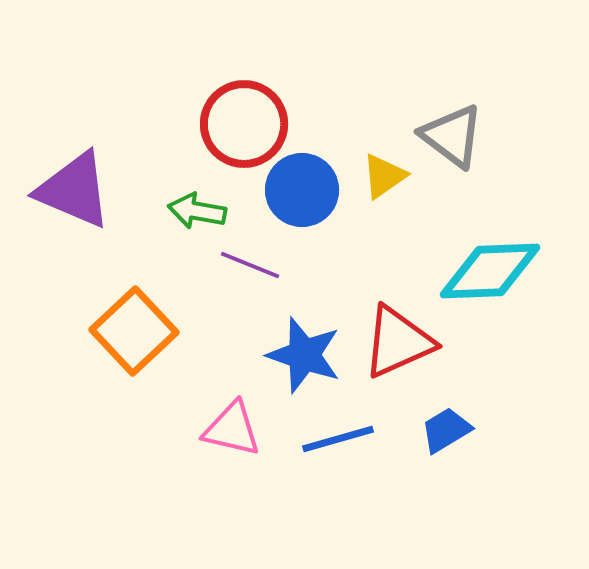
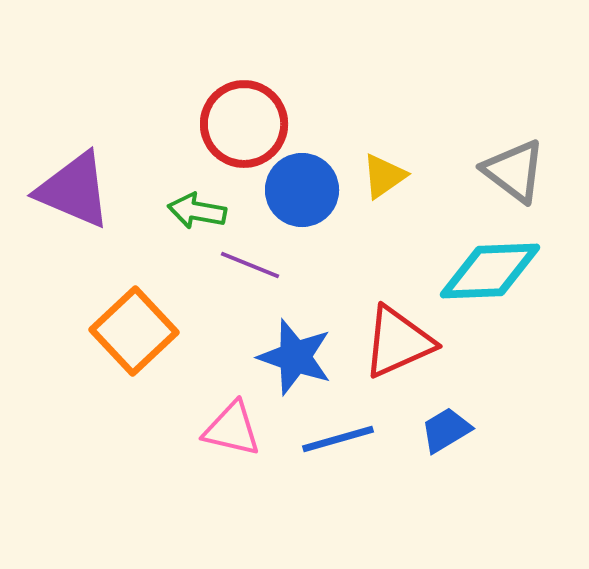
gray triangle: moved 62 px right, 35 px down
blue star: moved 9 px left, 2 px down
